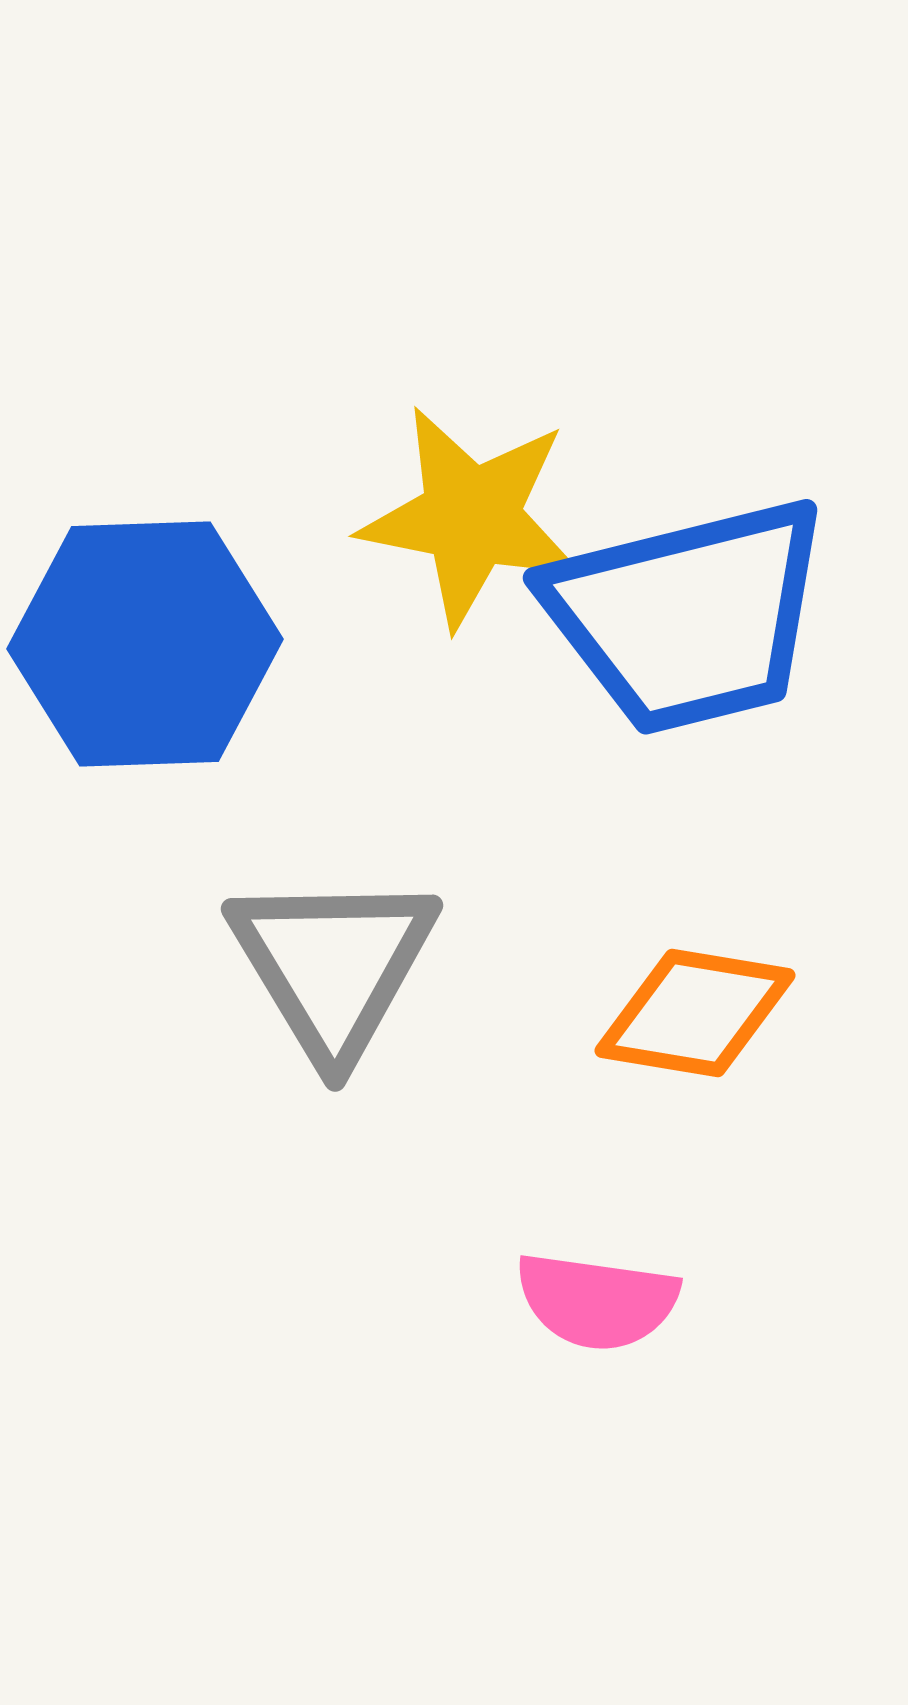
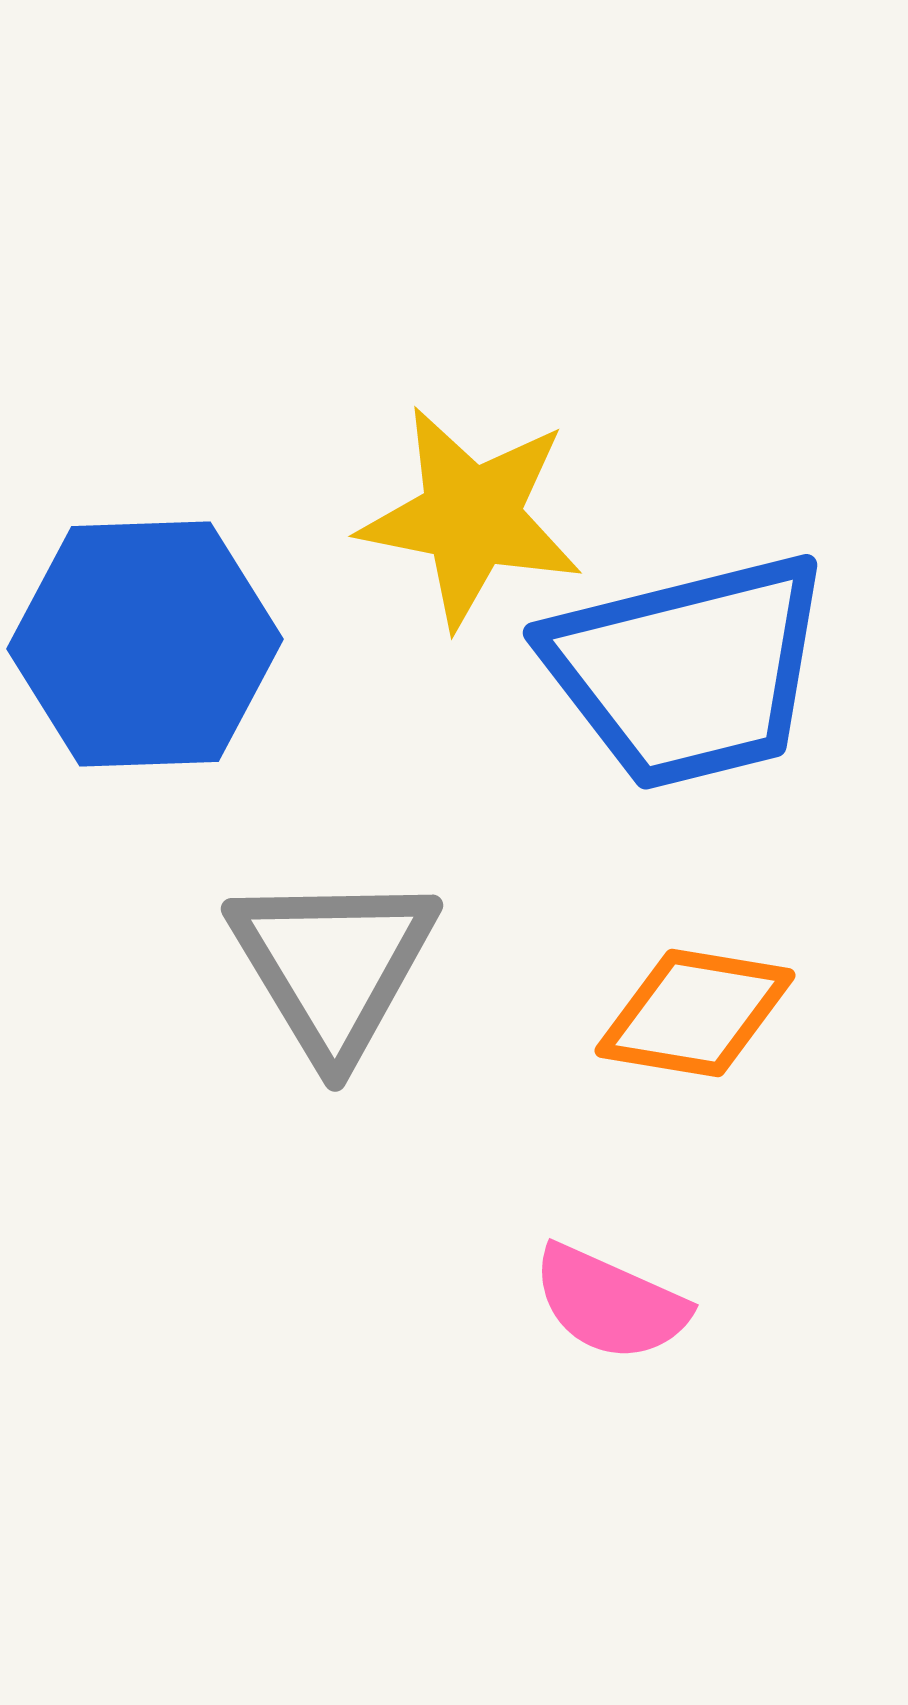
blue trapezoid: moved 55 px down
pink semicircle: moved 13 px right, 2 px down; rotated 16 degrees clockwise
